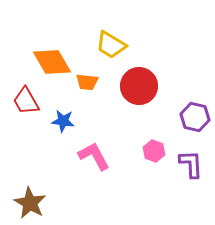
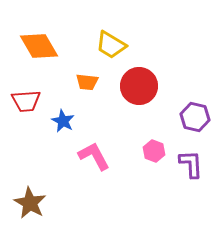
orange diamond: moved 13 px left, 16 px up
red trapezoid: rotated 64 degrees counterclockwise
blue star: rotated 20 degrees clockwise
